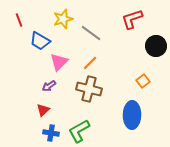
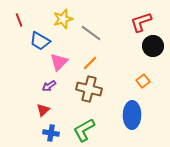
red L-shape: moved 9 px right, 3 px down
black circle: moved 3 px left
green L-shape: moved 5 px right, 1 px up
